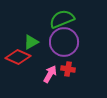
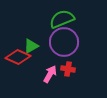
green triangle: moved 4 px down
